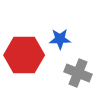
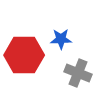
blue star: moved 1 px right
